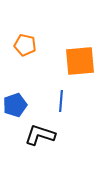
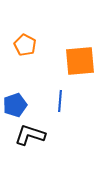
orange pentagon: rotated 15 degrees clockwise
blue line: moved 1 px left
black L-shape: moved 10 px left
